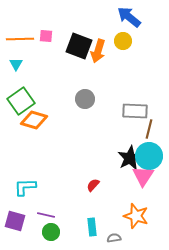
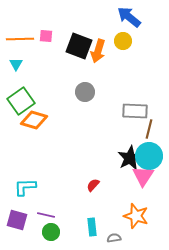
gray circle: moved 7 px up
purple square: moved 2 px right, 1 px up
